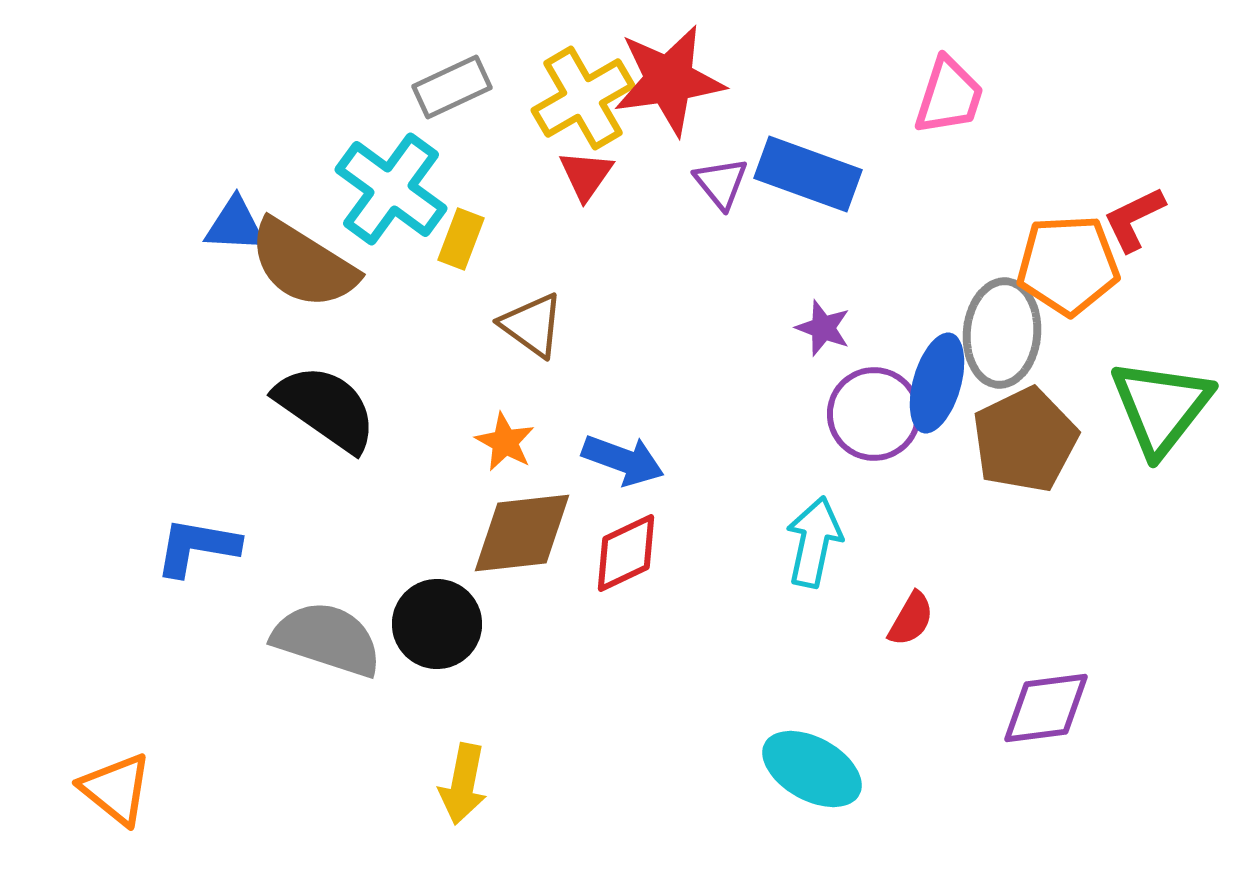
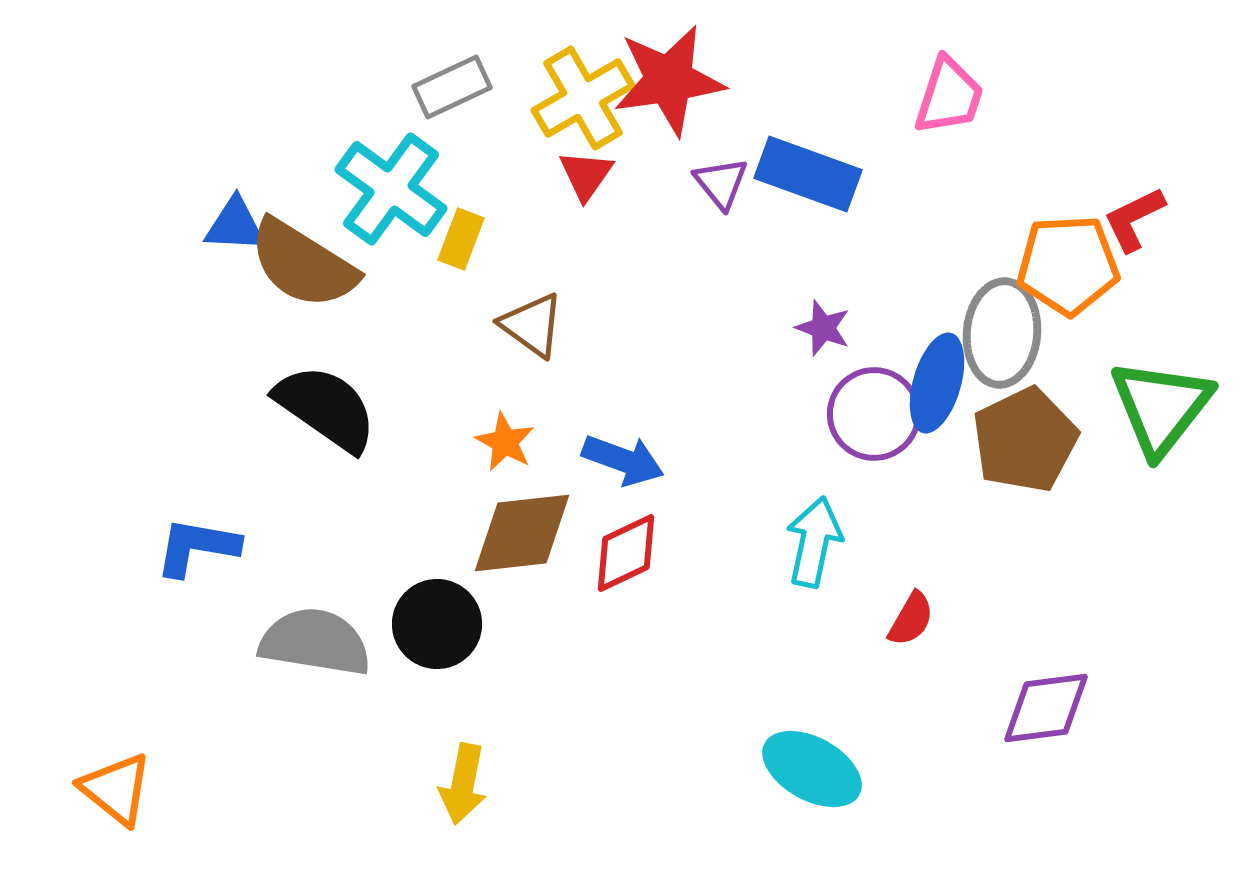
gray semicircle: moved 12 px left, 3 px down; rotated 9 degrees counterclockwise
